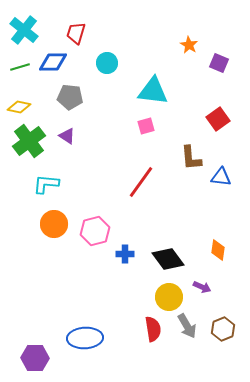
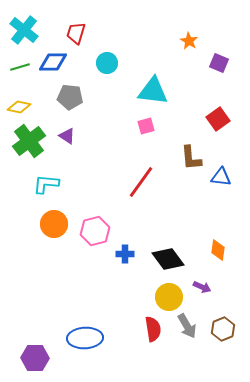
orange star: moved 4 px up
